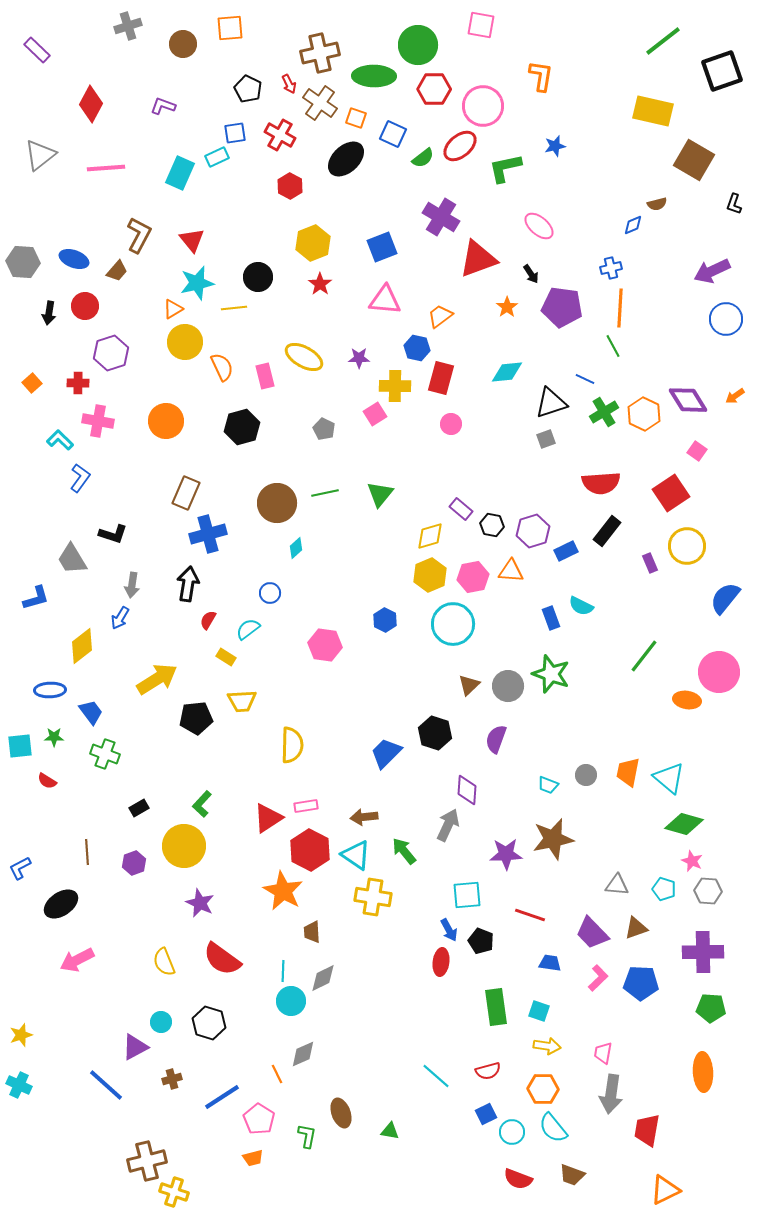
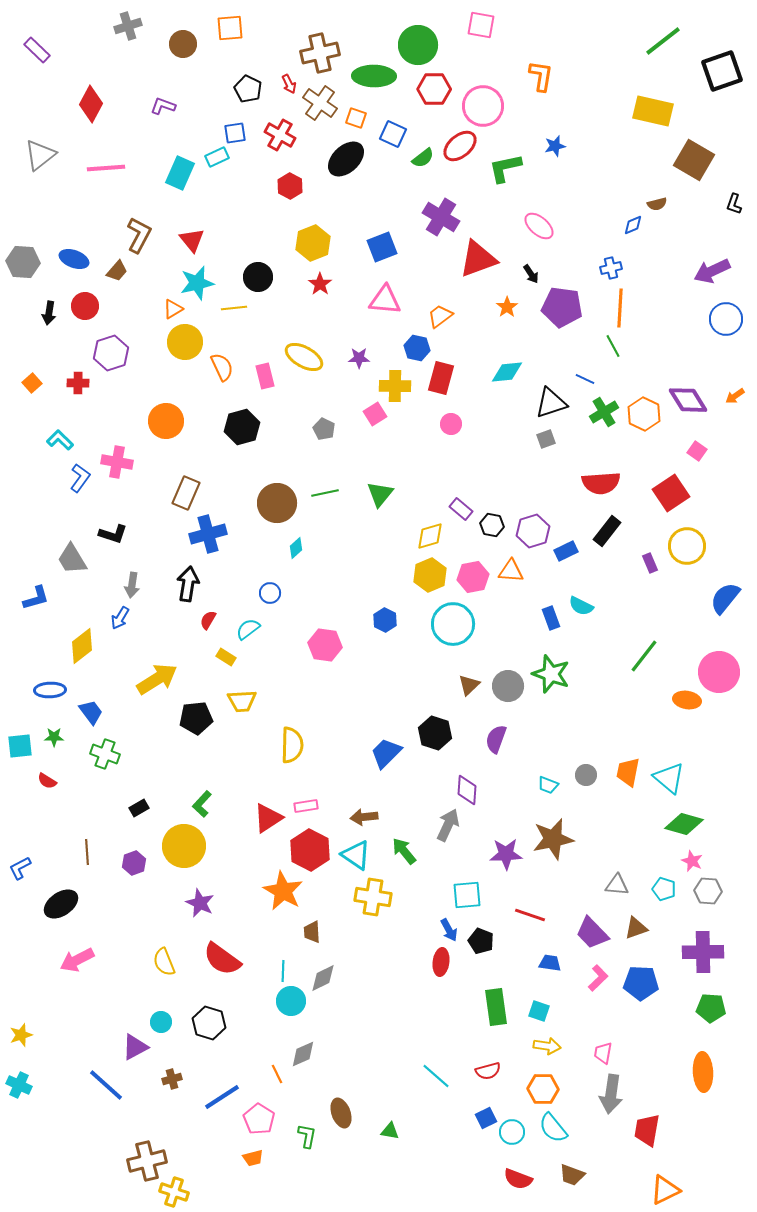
pink cross at (98, 421): moved 19 px right, 41 px down
blue square at (486, 1114): moved 4 px down
